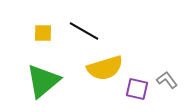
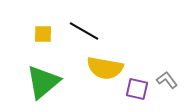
yellow square: moved 1 px down
yellow semicircle: rotated 27 degrees clockwise
green triangle: moved 1 px down
